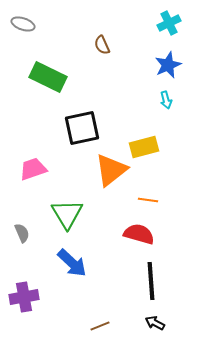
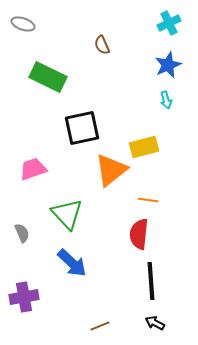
green triangle: rotated 12 degrees counterclockwise
red semicircle: rotated 100 degrees counterclockwise
